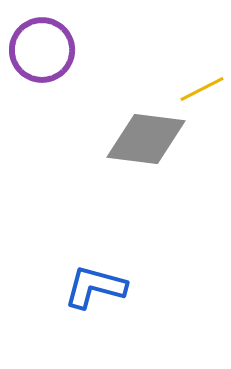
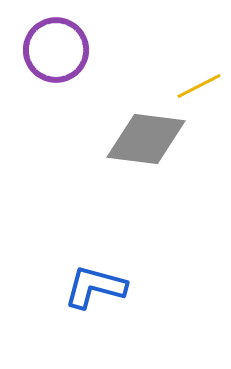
purple circle: moved 14 px right
yellow line: moved 3 px left, 3 px up
